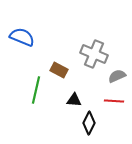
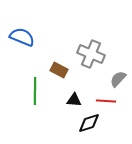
gray cross: moved 3 px left
gray semicircle: moved 1 px right, 3 px down; rotated 24 degrees counterclockwise
green line: moved 1 px left, 1 px down; rotated 12 degrees counterclockwise
red line: moved 8 px left
black diamond: rotated 45 degrees clockwise
